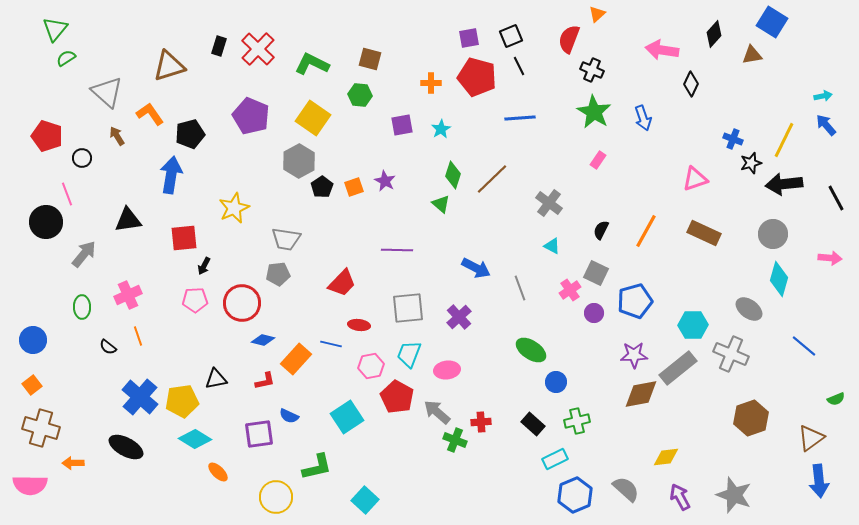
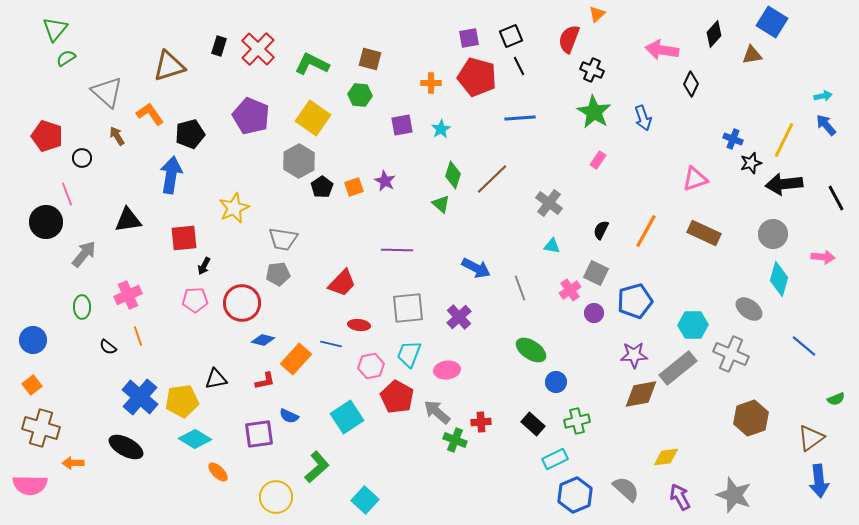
gray trapezoid at (286, 239): moved 3 px left
cyan triangle at (552, 246): rotated 18 degrees counterclockwise
pink arrow at (830, 258): moved 7 px left, 1 px up
green L-shape at (317, 467): rotated 28 degrees counterclockwise
